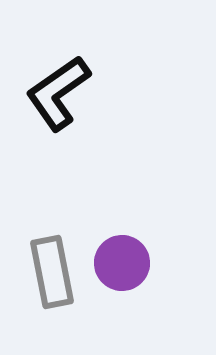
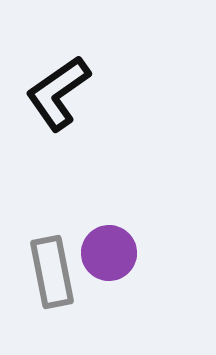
purple circle: moved 13 px left, 10 px up
